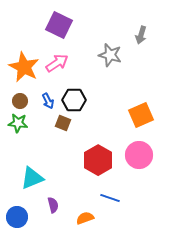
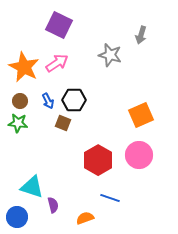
cyan triangle: moved 9 px down; rotated 40 degrees clockwise
